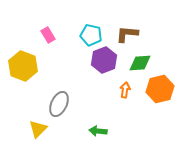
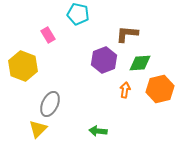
cyan pentagon: moved 13 px left, 21 px up
gray ellipse: moved 9 px left
